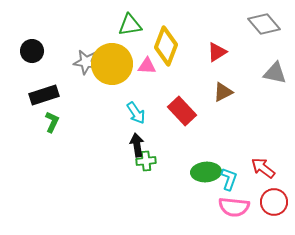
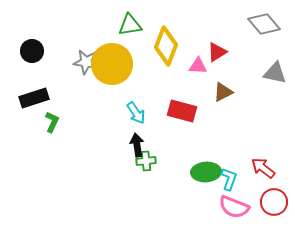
pink triangle: moved 51 px right
black rectangle: moved 10 px left, 3 px down
red rectangle: rotated 32 degrees counterclockwise
pink semicircle: rotated 16 degrees clockwise
